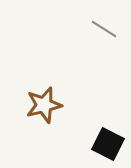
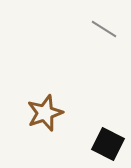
brown star: moved 1 px right, 8 px down; rotated 6 degrees counterclockwise
